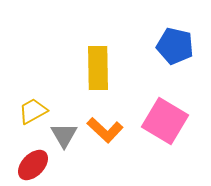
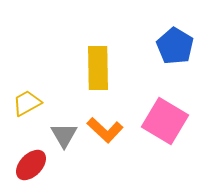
blue pentagon: rotated 18 degrees clockwise
yellow trapezoid: moved 6 px left, 8 px up
red ellipse: moved 2 px left
